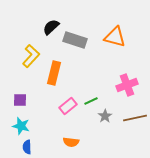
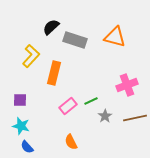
orange semicircle: rotated 56 degrees clockwise
blue semicircle: rotated 40 degrees counterclockwise
